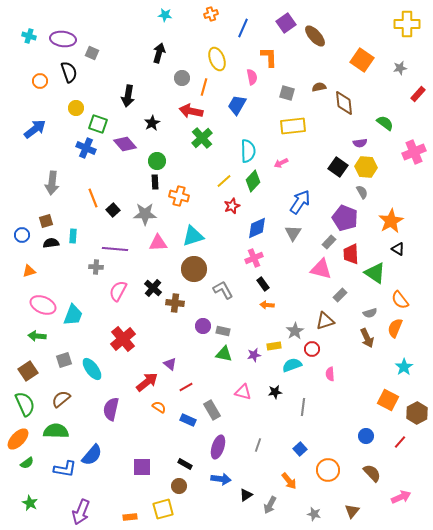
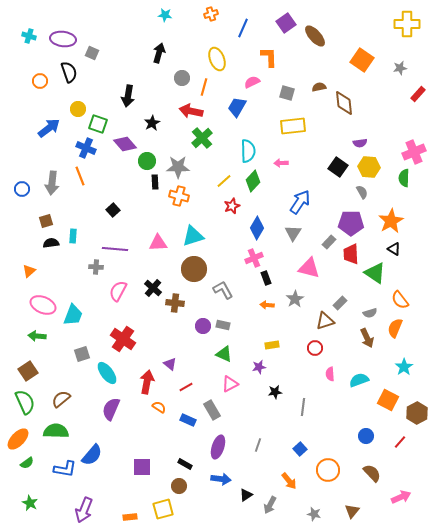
pink semicircle at (252, 77): moved 5 px down; rotated 105 degrees counterclockwise
blue trapezoid at (237, 105): moved 2 px down
yellow circle at (76, 108): moved 2 px right, 1 px down
green semicircle at (385, 123): moved 19 px right, 55 px down; rotated 126 degrees counterclockwise
blue arrow at (35, 129): moved 14 px right, 1 px up
green circle at (157, 161): moved 10 px left
pink arrow at (281, 163): rotated 24 degrees clockwise
yellow hexagon at (366, 167): moved 3 px right
orange line at (93, 198): moved 13 px left, 22 px up
gray star at (145, 214): moved 33 px right, 47 px up
purple pentagon at (345, 218): moved 6 px right, 5 px down; rotated 20 degrees counterclockwise
blue diamond at (257, 228): rotated 35 degrees counterclockwise
blue circle at (22, 235): moved 46 px up
black triangle at (398, 249): moved 4 px left
pink triangle at (321, 269): moved 12 px left, 1 px up
orange triangle at (29, 271): rotated 24 degrees counterclockwise
black rectangle at (263, 284): moved 3 px right, 6 px up; rotated 16 degrees clockwise
gray rectangle at (340, 295): moved 8 px down
gray rectangle at (223, 331): moved 6 px up
gray star at (295, 331): moved 32 px up
red cross at (123, 339): rotated 15 degrees counterclockwise
yellow rectangle at (274, 346): moved 2 px left, 1 px up
red circle at (312, 349): moved 3 px right, 1 px up
green triangle at (224, 354): rotated 12 degrees clockwise
purple star at (254, 355): moved 5 px right, 12 px down
gray square at (64, 360): moved 18 px right, 6 px up
cyan semicircle at (292, 365): moved 67 px right, 15 px down
cyan ellipse at (92, 369): moved 15 px right, 4 px down
red arrow at (147, 382): rotated 40 degrees counterclockwise
pink triangle at (243, 392): moved 13 px left, 8 px up; rotated 42 degrees counterclockwise
green semicircle at (25, 404): moved 2 px up
purple semicircle at (111, 409): rotated 10 degrees clockwise
purple arrow at (81, 512): moved 3 px right, 2 px up
